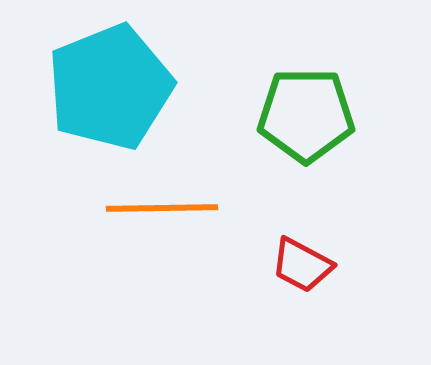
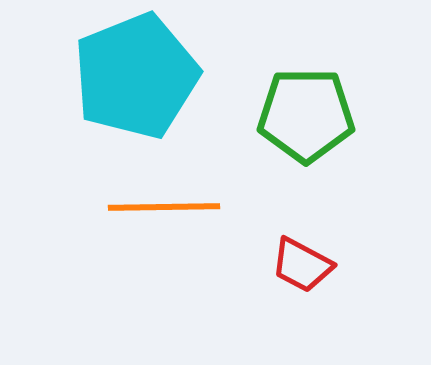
cyan pentagon: moved 26 px right, 11 px up
orange line: moved 2 px right, 1 px up
